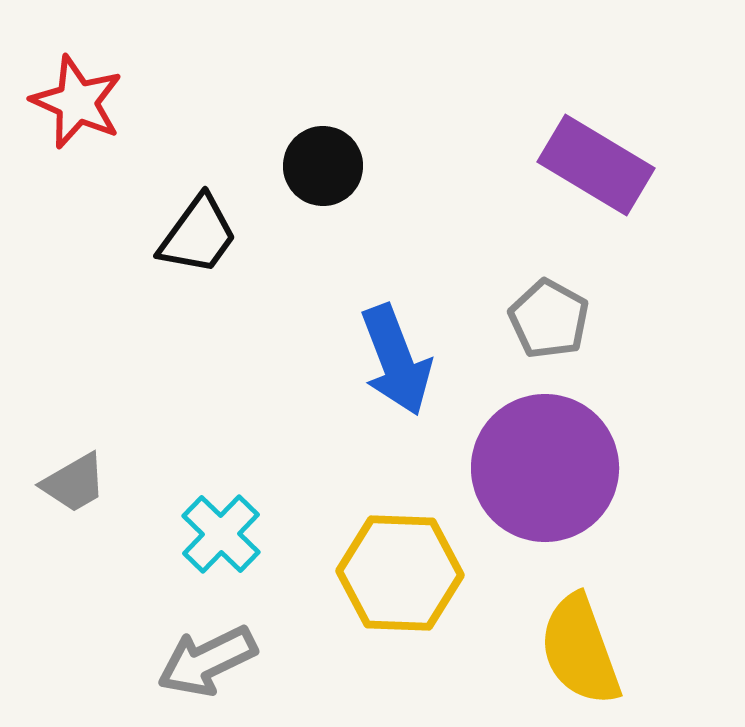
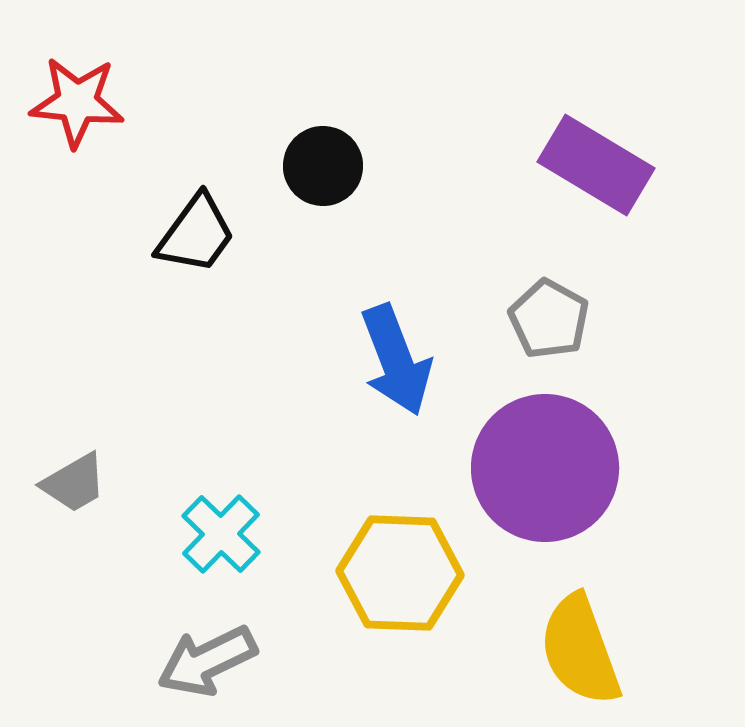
red star: rotated 18 degrees counterclockwise
black trapezoid: moved 2 px left, 1 px up
